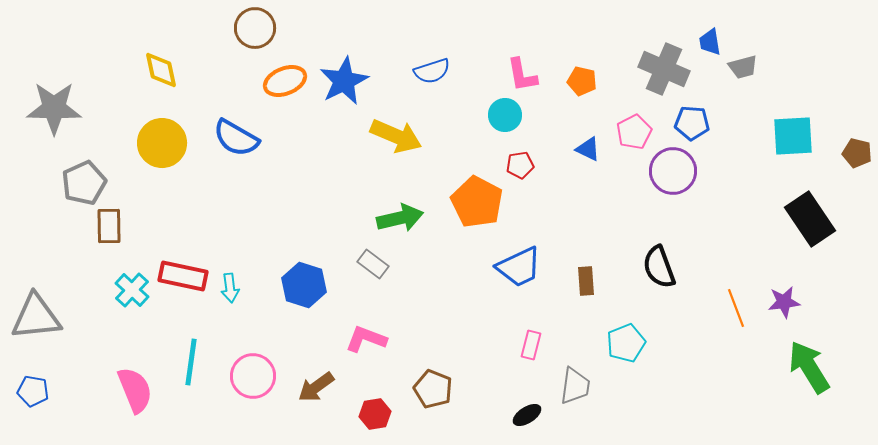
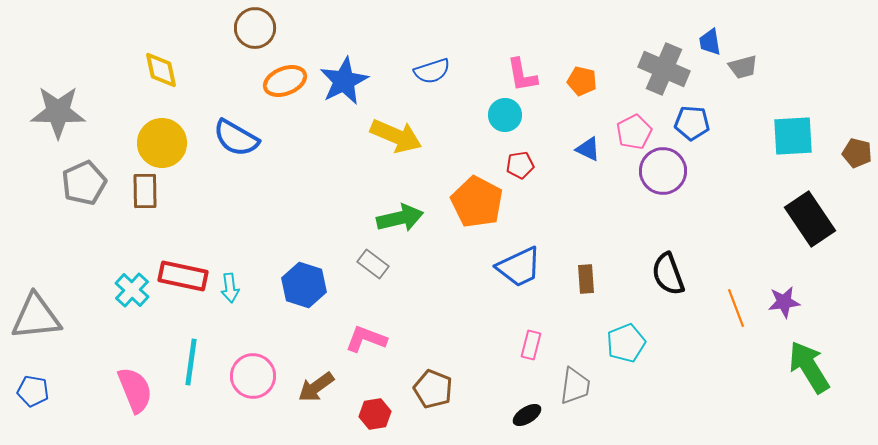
gray star at (54, 108): moved 4 px right, 4 px down
purple circle at (673, 171): moved 10 px left
brown rectangle at (109, 226): moved 36 px right, 35 px up
black semicircle at (659, 267): moved 9 px right, 7 px down
brown rectangle at (586, 281): moved 2 px up
